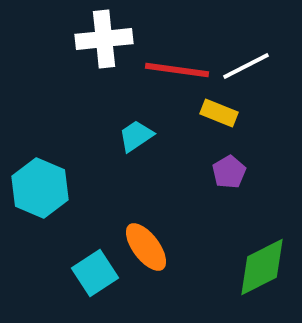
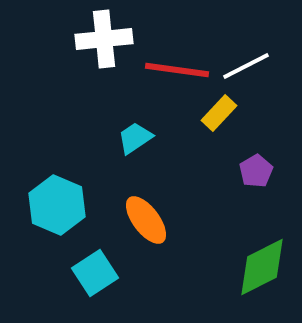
yellow rectangle: rotated 69 degrees counterclockwise
cyan trapezoid: moved 1 px left, 2 px down
purple pentagon: moved 27 px right, 1 px up
cyan hexagon: moved 17 px right, 17 px down
orange ellipse: moved 27 px up
